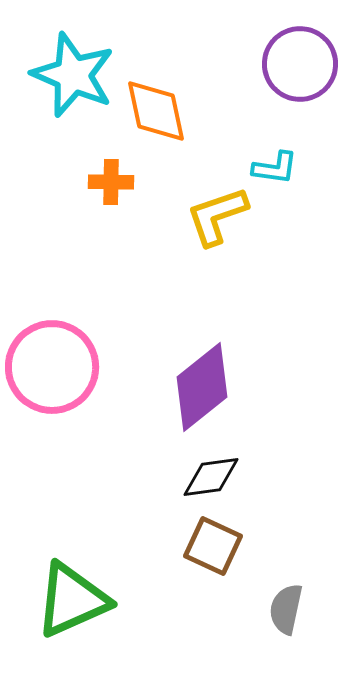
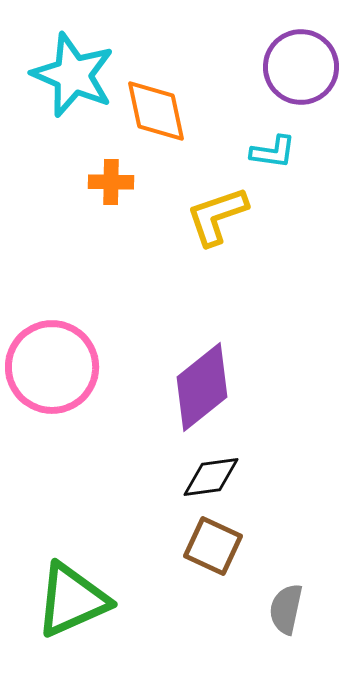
purple circle: moved 1 px right, 3 px down
cyan L-shape: moved 2 px left, 16 px up
